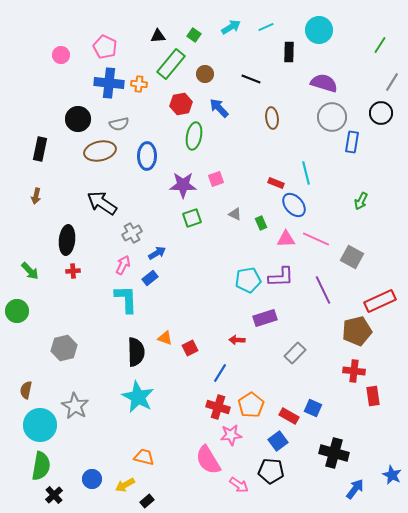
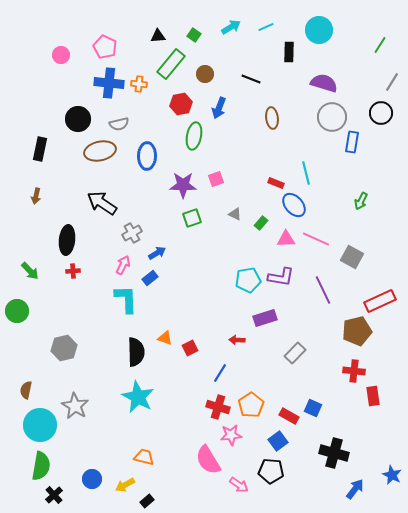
blue arrow at (219, 108): rotated 115 degrees counterclockwise
green rectangle at (261, 223): rotated 64 degrees clockwise
purple L-shape at (281, 277): rotated 12 degrees clockwise
